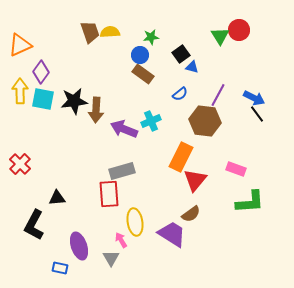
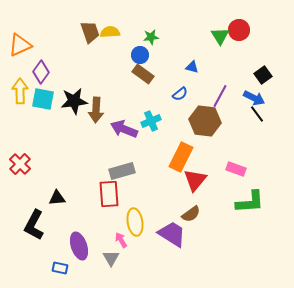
black square: moved 82 px right, 21 px down
purple line: moved 2 px right, 1 px down
